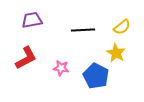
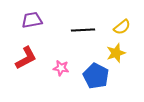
yellow star: rotated 24 degrees clockwise
